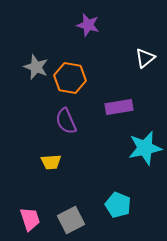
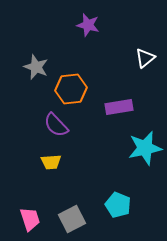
orange hexagon: moved 1 px right, 11 px down; rotated 16 degrees counterclockwise
purple semicircle: moved 10 px left, 4 px down; rotated 20 degrees counterclockwise
gray square: moved 1 px right, 1 px up
